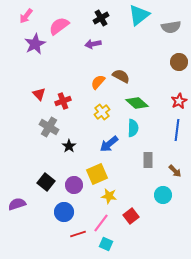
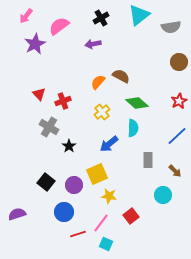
blue line: moved 6 px down; rotated 40 degrees clockwise
purple semicircle: moved 10 px down
